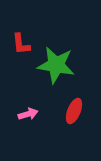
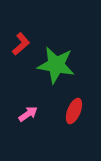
red L-shape: rotated 125 degrees counterclockwise
pink arrow: rotated 18 degrees counterclockwise
